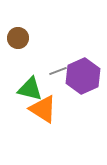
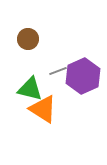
brown circle: moved 10 px right, 1 px down
